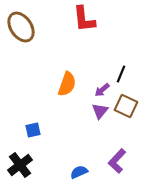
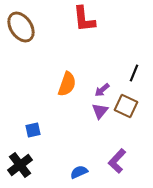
black line: moved 13 px right, 1 px up
